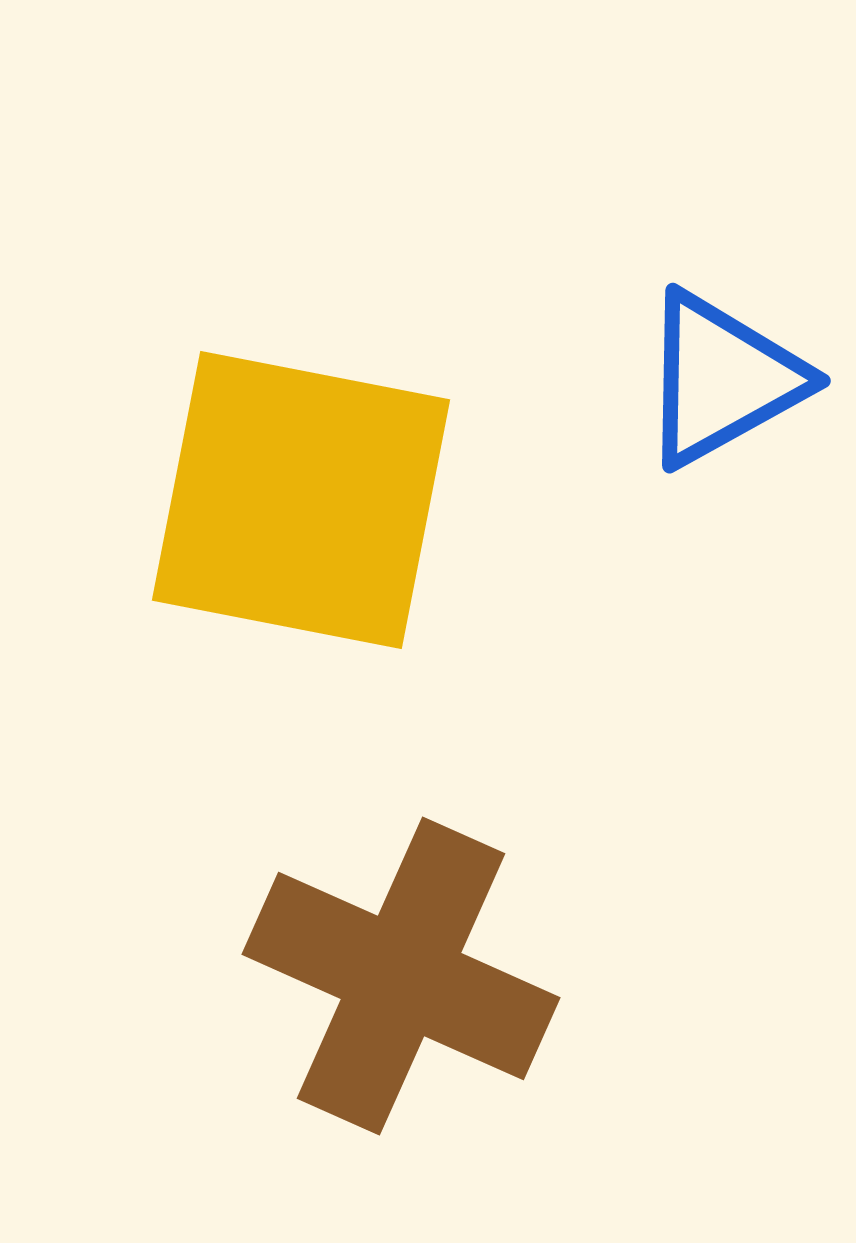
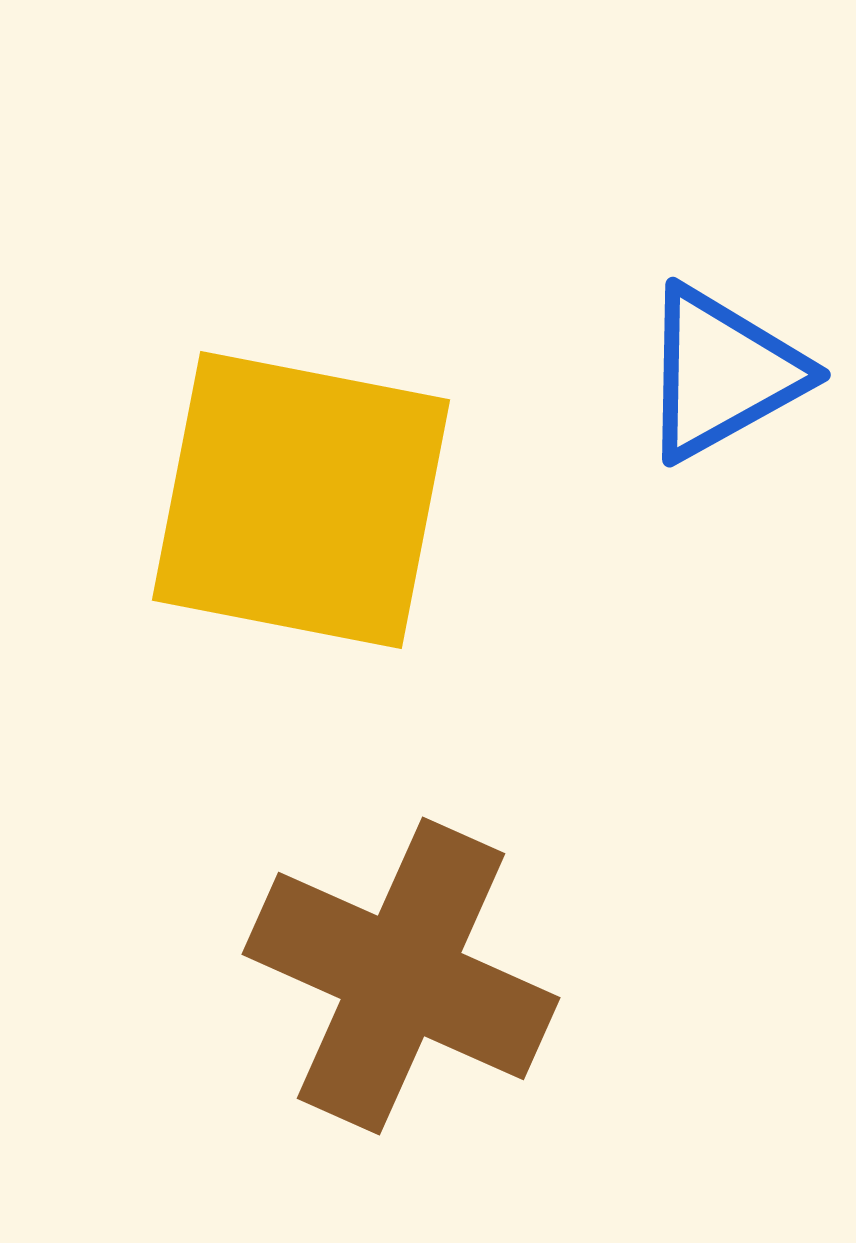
blue triangle: moved 6 px up
